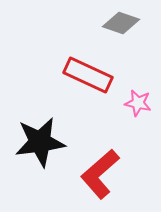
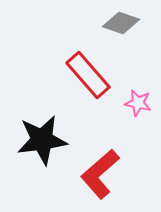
red rectangle: rotated 24 degrees clockwise
black star: moved 2 px right, 2 px up
